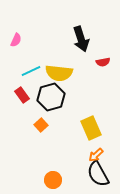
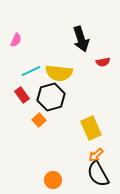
orange square: moved 2 px left, 5 px up
